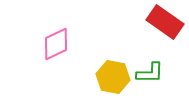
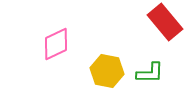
red rectangle: rotated 15 degrees clockwise
yellow hexagon: moved 6 px left, 6 px up
